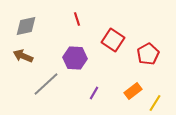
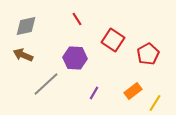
red line: rotated 16 degrees counterclockwise
brown arrow: moved 1 px up
